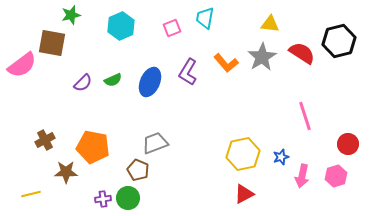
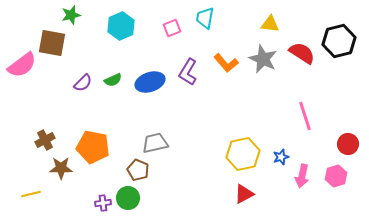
gray star: moved 1 px right, 2 px down; rotated 16 degrees counterclockwise
blue ellipse: rotated 48 degrees clockwise
gray trapezoid: rotated 8 degrees clockwise
brown star: moved 5 px left, 4 px up
purple cross: moved 4 px down
